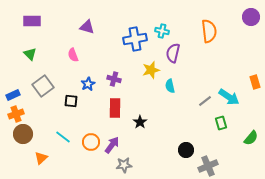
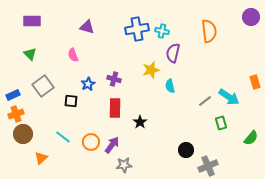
blue cross: moved 2 px right, 10 px up
